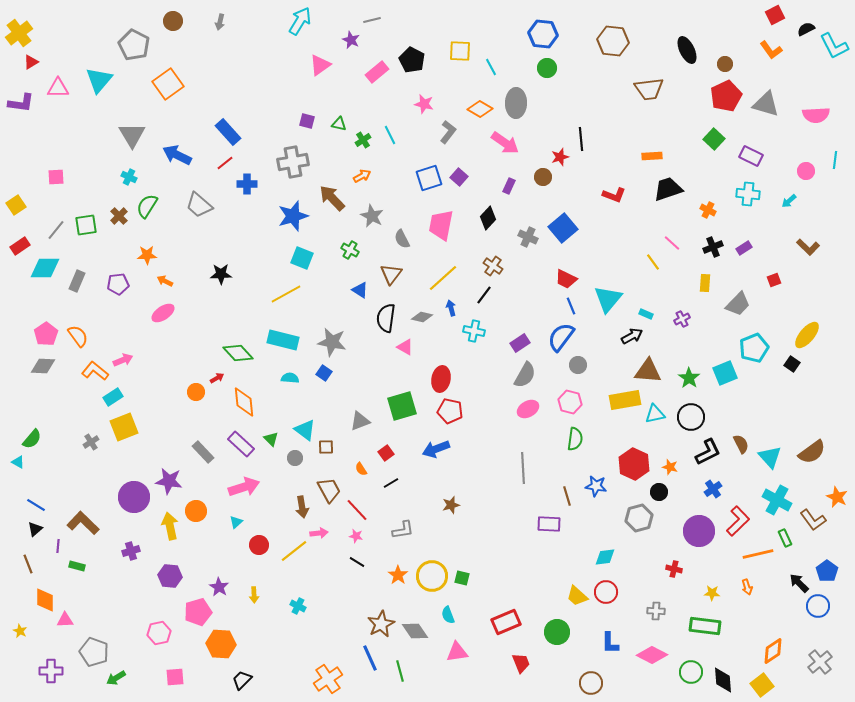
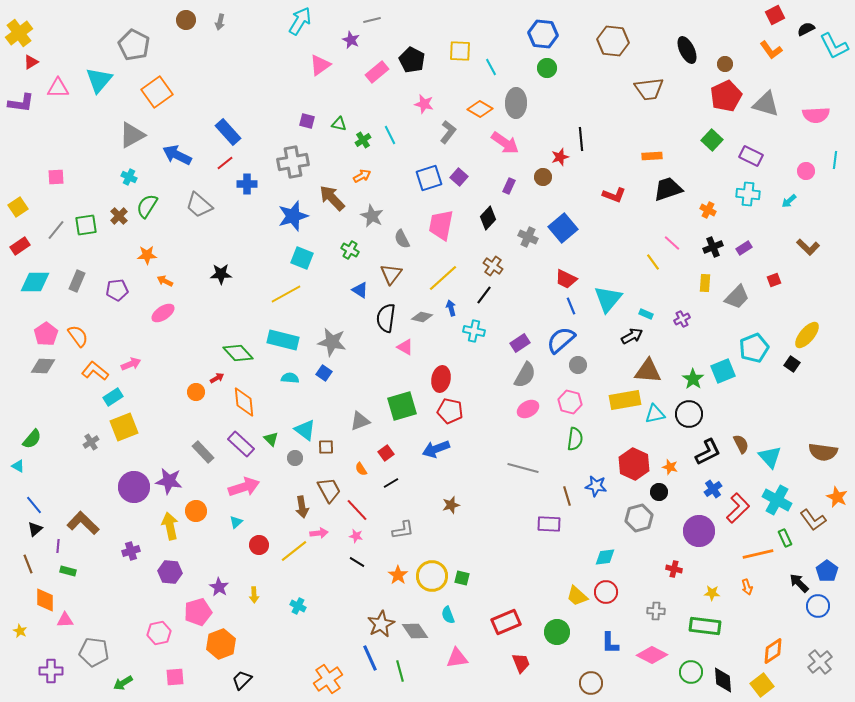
brown circle at (173, 21): moved 13 px right, 1 px up
orange square at (168, 84): moved 11 px left, 8 px down
gray triangle at (132, 135): rotated 32 degrees clockwise
green square at (714, 139): moved 2 px left, 1 px down
yellow square at (16, 205): moved 2 px right, 2 px down
cyan diamond at (45, 268): moved 10 px left, 14 px down
purple pentagon at (118, 284): moved 1 px left, 6 px down
gray trapezoid at (738, 304): moved 1 px left, 7 px up
blue semicircle at (561, 337): moved 3 px down; rotated 12 degrees clockwise
pink arrow at (123, 360): moved 8 px right, 4 px down
cyan square at (725, 373): moved 2 px left, 2 px up
green star at (689, 378): moved 4 px right, 1 px down
black circle at (691, 417): moved 2 px left, 3 px up
brown semicircle at (812, 452): moved 11 px right; rotated 44 degrees clockwise
cyan triangle at (18, 462): moved 4 px down
gray line at (523, 468): rotated 72 degrees counterclockwise
purple circle at (134, 497): moved 10 px up
blue line at (36, 505): moved 2 px left; rotated 18 degrees clockwise
red L-shape at (738, 521): moved 13 px up
green rectangle at (77, 566): moved 9 px left, 5 px down
purple hexagon at (170, 576): moved 4 px up
orange hexagon at (221, 644): rotated 24 degrees counterclockwise
gray pentagon at (94, 652): rotated 12 degrees counterclockwise
pink triangle at (457, 652): moved 6 px down
green arrow at (116, 678): moved 7 px right, 5 px down
